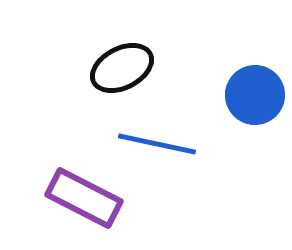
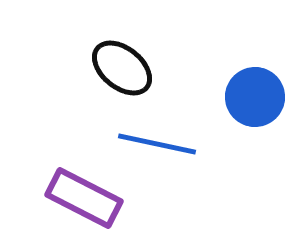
black ellipse: rotated 66 degrees clockwise
blue circle: moved 2 px down
